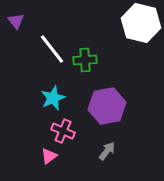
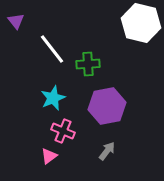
green cross: moved 3 px right, 4 px down
